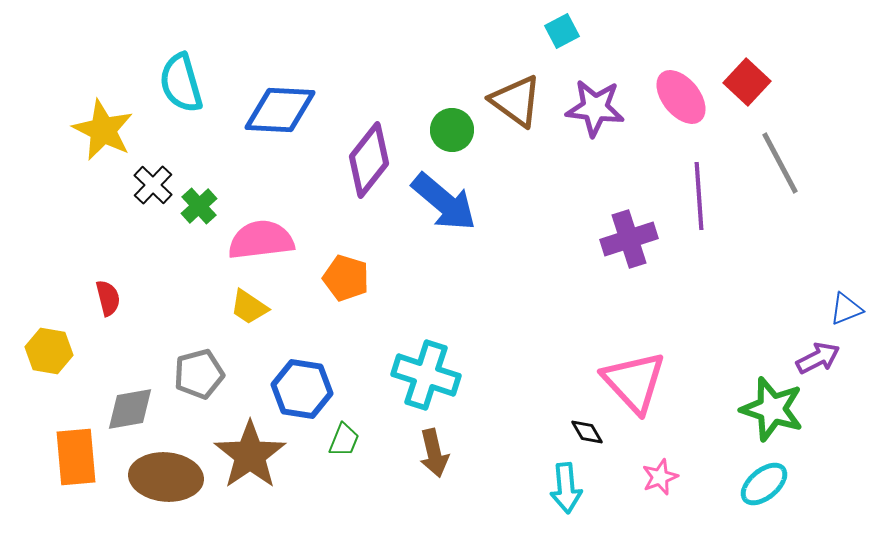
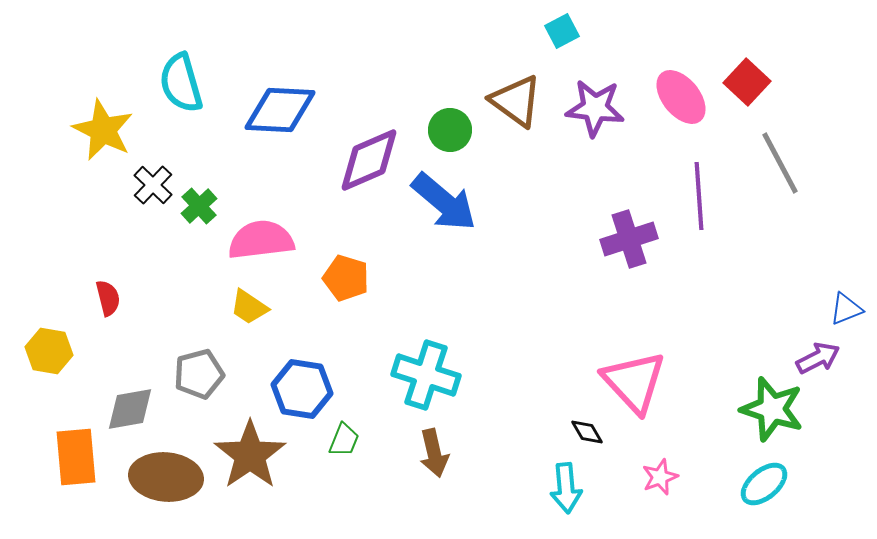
green circle: moved 2 px left
purple diamond: rotated 28 degrees clockwise
